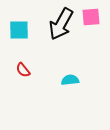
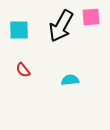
black arrow: moved 2 px down
